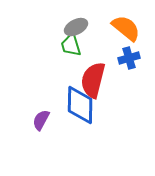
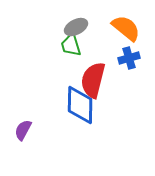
purple semicircle: moved 18 px left, 10 px down
